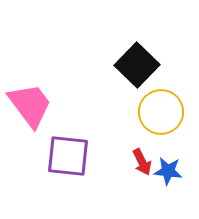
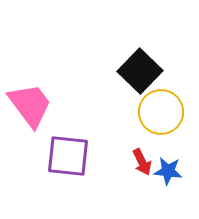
black square: moved 3 px right, 6 px down
